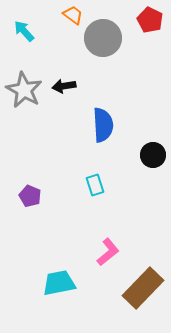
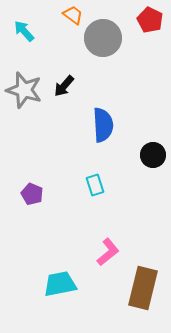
black arrow: rotated 40 degrees counterclockwise
gray star: rotated 12 degrees counterclockwise
purple pentagon: moved 2 px right, 2 px up
cyan trapezoid: moved 1 px right, 1 px down
brown rectangle: rotated 30 degrees counterclockwise
